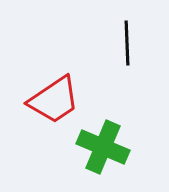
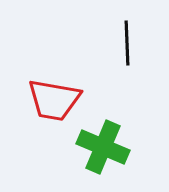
red trapezoid: rotated 44 degrees clockwise
